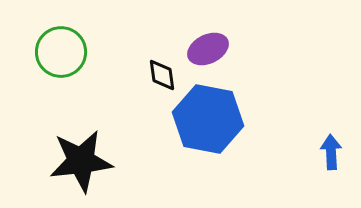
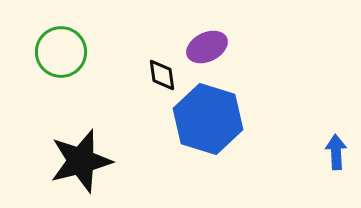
purple ellipse: moved 1 px left, 2 px up
blue hexagon: rotated 6 degrees clockwise
blue arrow: moved 5 px right
black star: rotated 8 degrees counterclockwise
